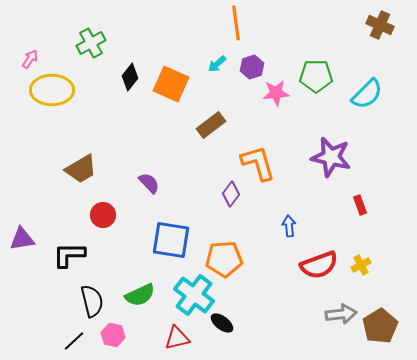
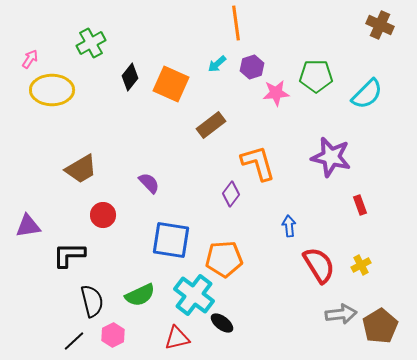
purple triangle: moved 6 px right, 13 px up
red semicircle: rotated 102 degrees counterclockwise
pink hexagon: rotated 20 degrees clockwise
